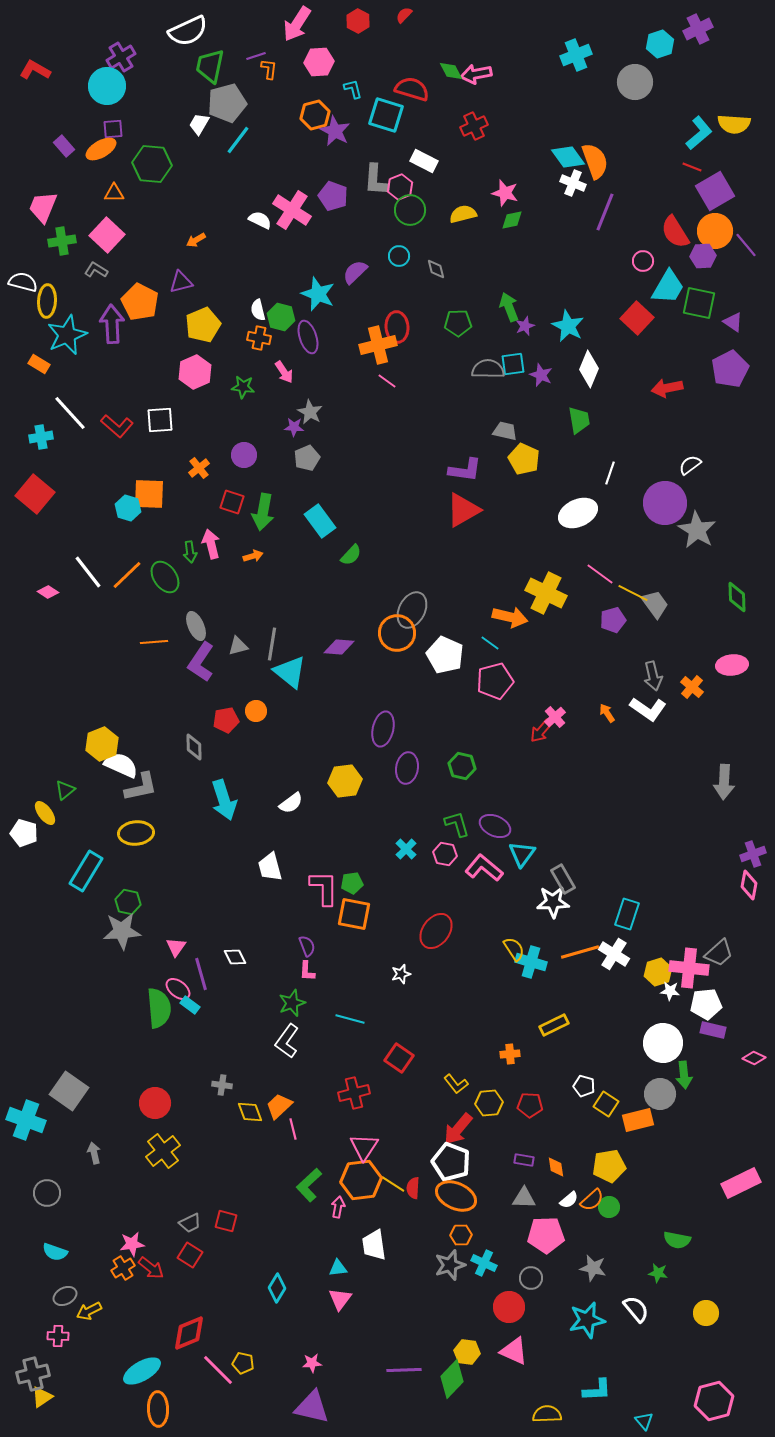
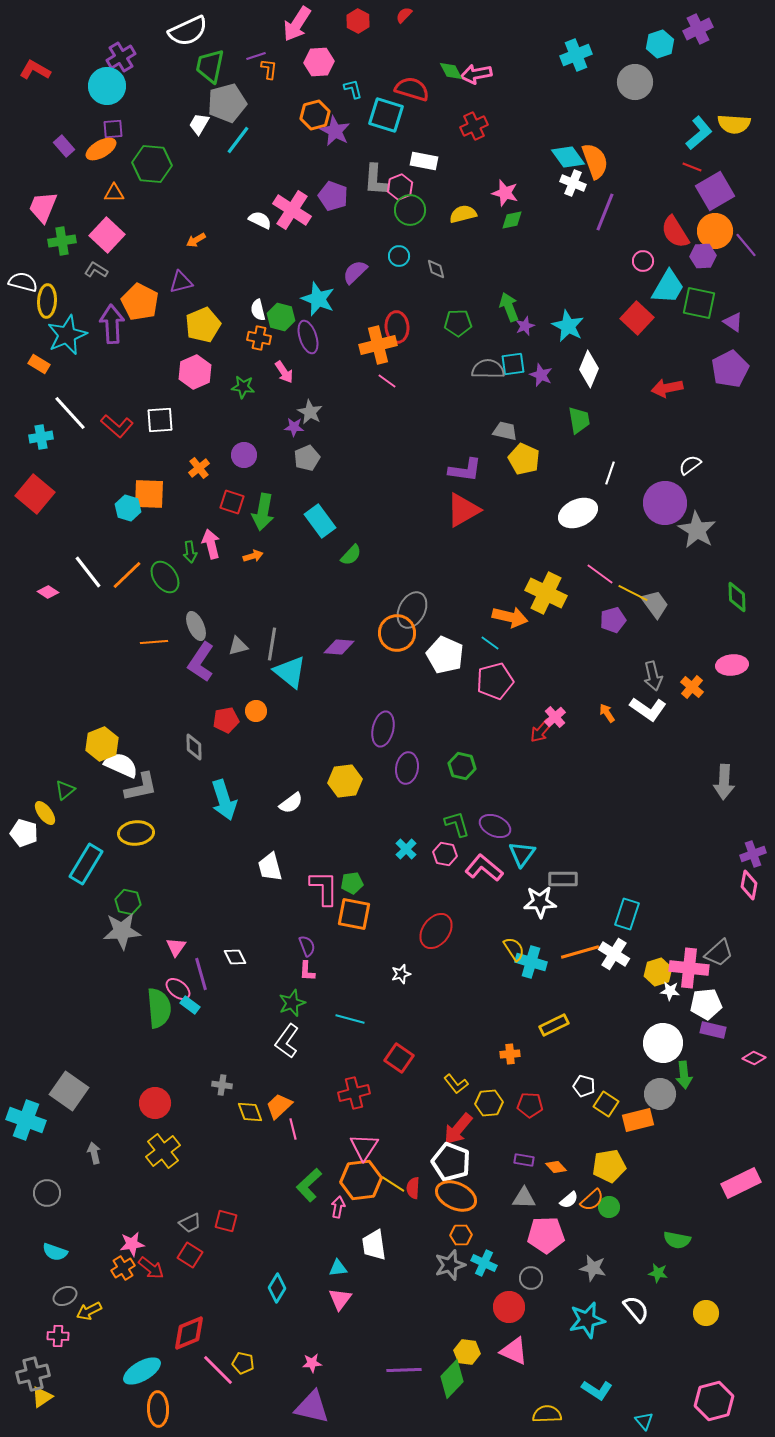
white rectangle at (424, 161): rotated 16 degrees counterclockwise
cyan star at (318, 294): moved 5 px down
cyan rectangle at (86, 871): moved 7 px up
gray rectangle at (563, 879): rotated 60 degrees counterclockwise
white star at (553, 902): moved 13 px left
orange diamond at (556, 1167): rotated 35 degrees counterclockwise
cyan L-shape at (597, 1390): rotated 36 degrees clockwise
